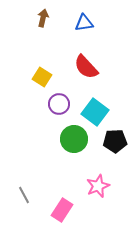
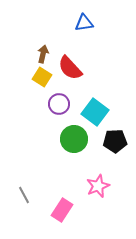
brown arrow: moved 36 px down
red semicircle: moved 16 px left, 1 px down
